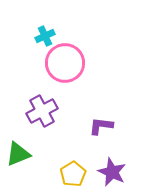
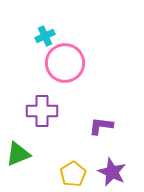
purple cross: rotated 28 degrees clockwise
